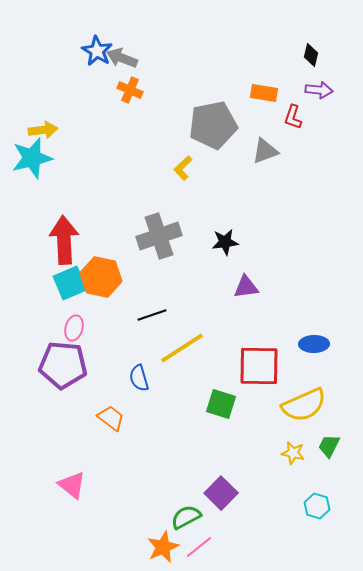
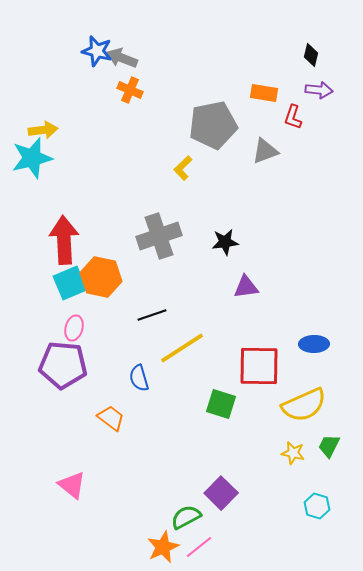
blue star: rotated 16 degrees counterclockwise
